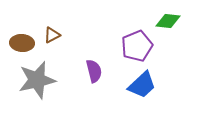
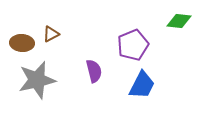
green diamond: moved 11 px right
brown triangle: moved 1 px left, 1 px up
purple pentagon: moved 4 px left, 1 px up
blue trapezoid: rotated 20 degrees counterclockwise
